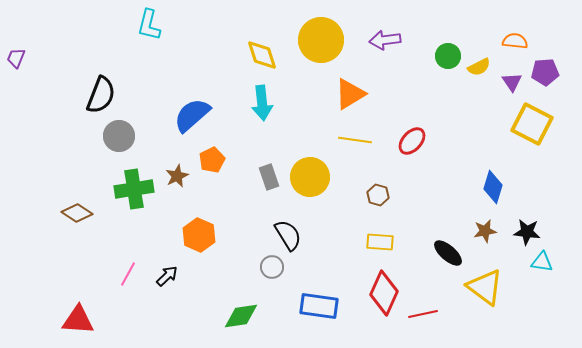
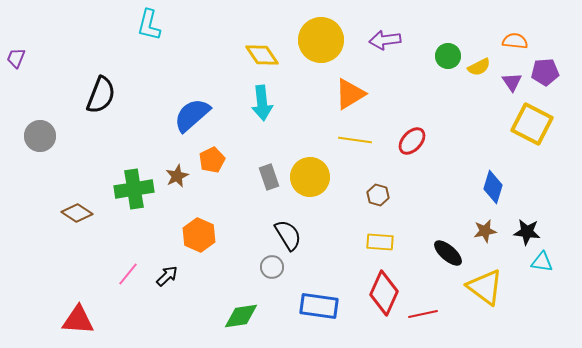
yellow diamond at (262, 55): rotated 16 degrees counterclockwise
gray circle at (119, 136): moved 79 px left
pink line at (128, 274): rotated 10 degrees clockwise
